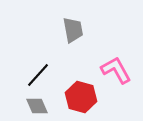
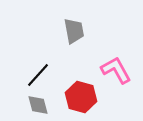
gray trapezoid: moved 1 px right, 1 px down
gray diamond: moved 1 px right, 1 px up; rotated 10 degrees clockwise
